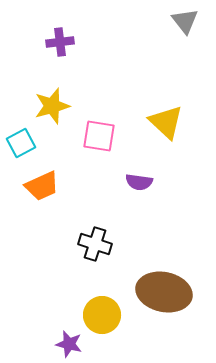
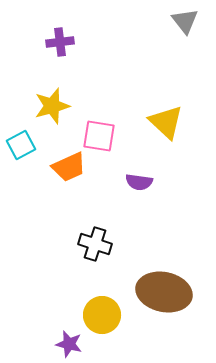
cyan square: moved 2 px down
orange trapezoid: moved 27 px right, 19 px up
